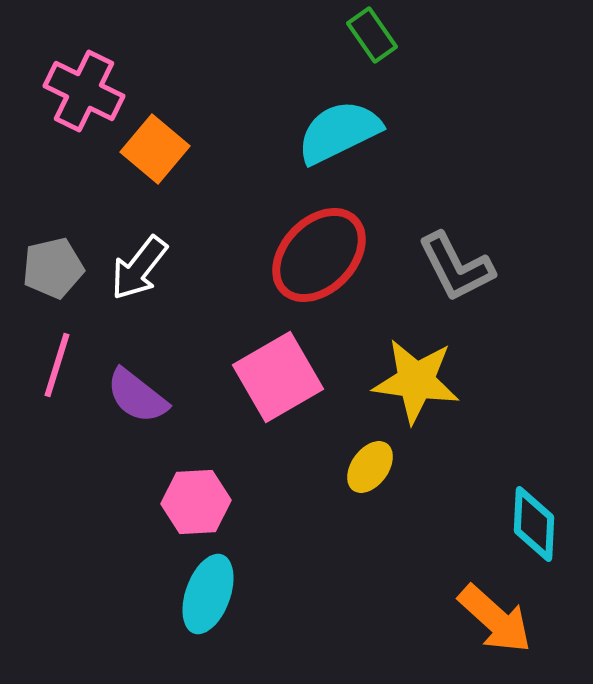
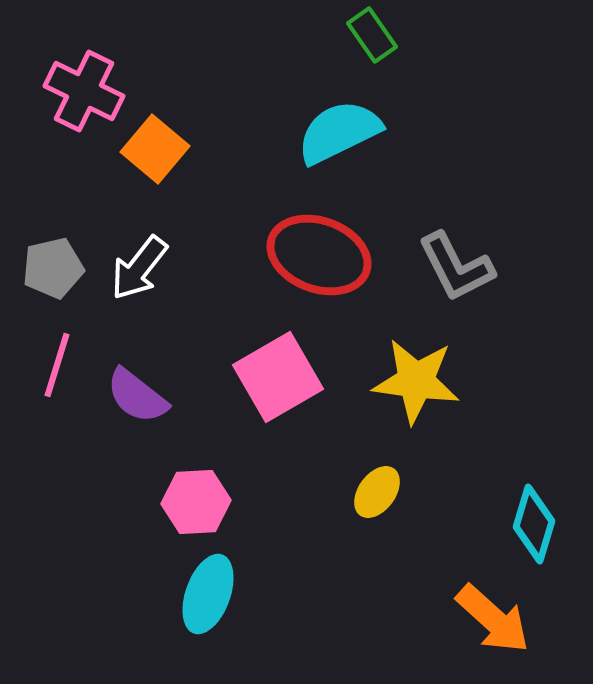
red ellipse: rotated 66 degrees clockwise
yellow ellipse: moved 7 px right, 25 px down
cyan diamond: rotated 14 degrees clockwise
orange arrow: moved 2 px left
